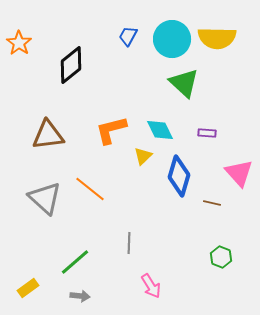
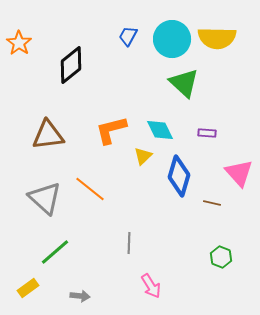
green line: moved 20 px left, 10 px up
